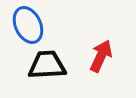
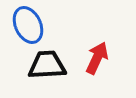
red arrow: moved 4 px left, 2 px down
